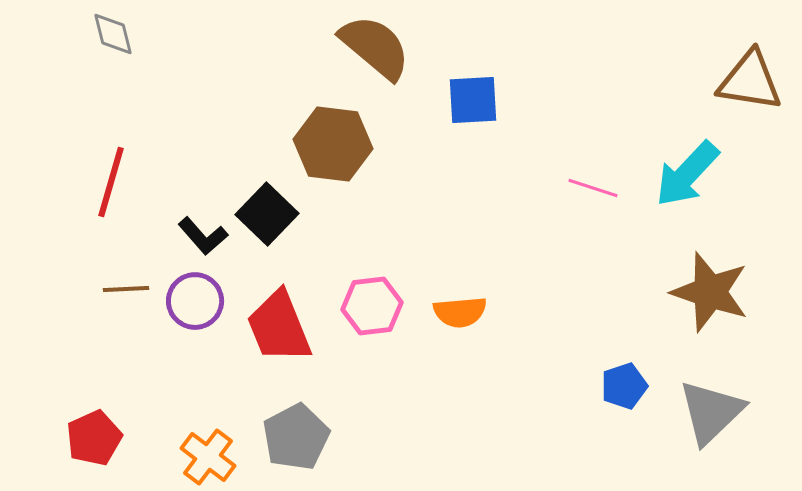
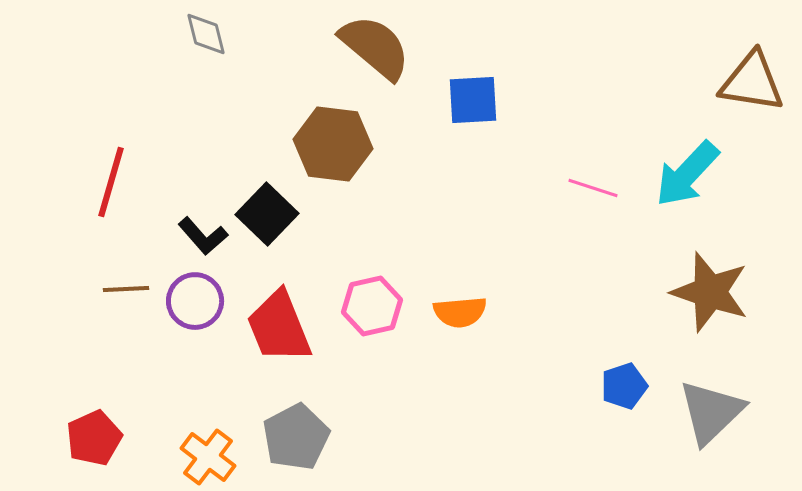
gray diamond: moved 93 px right
brown triangle: moved 2 px right, 1 px down
pink hexagon: rotated 6 degrees counterclockwise
